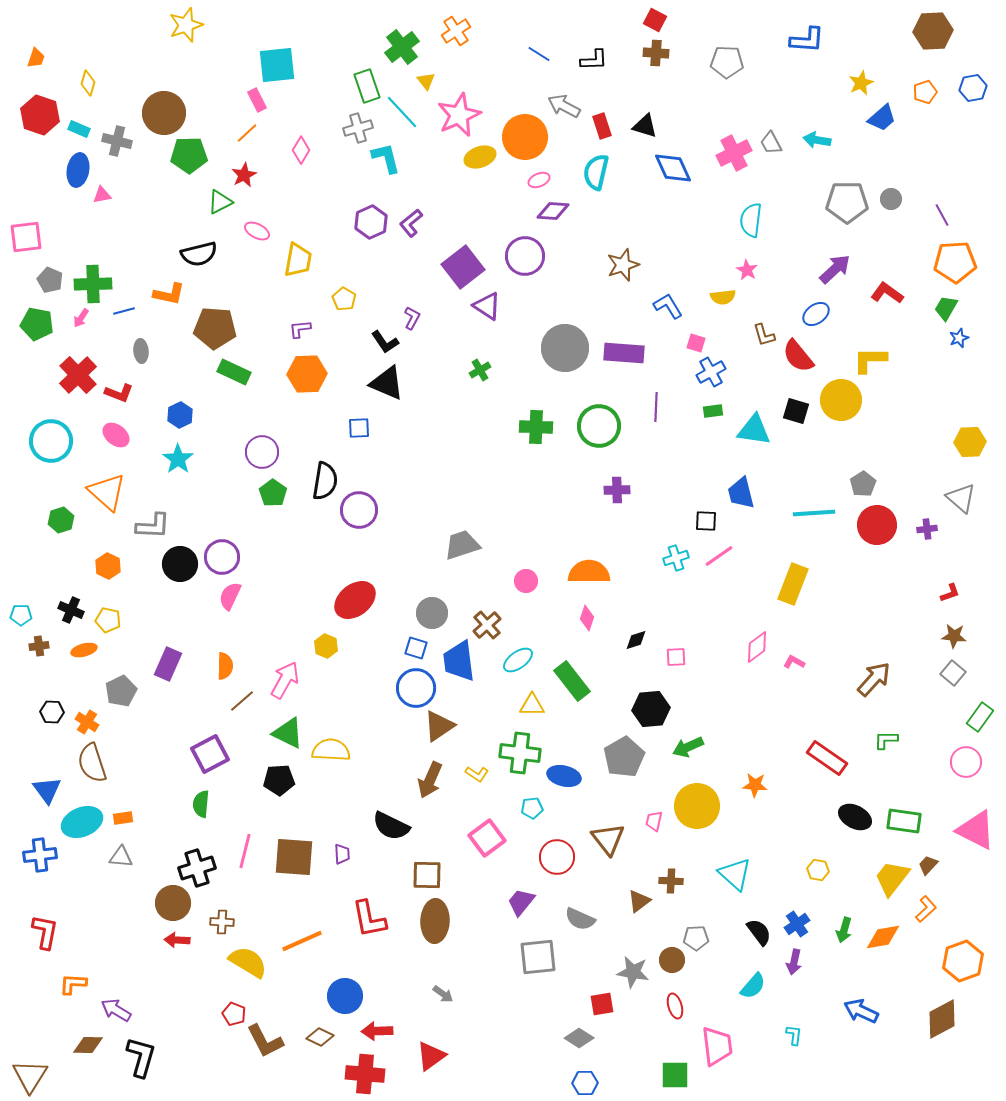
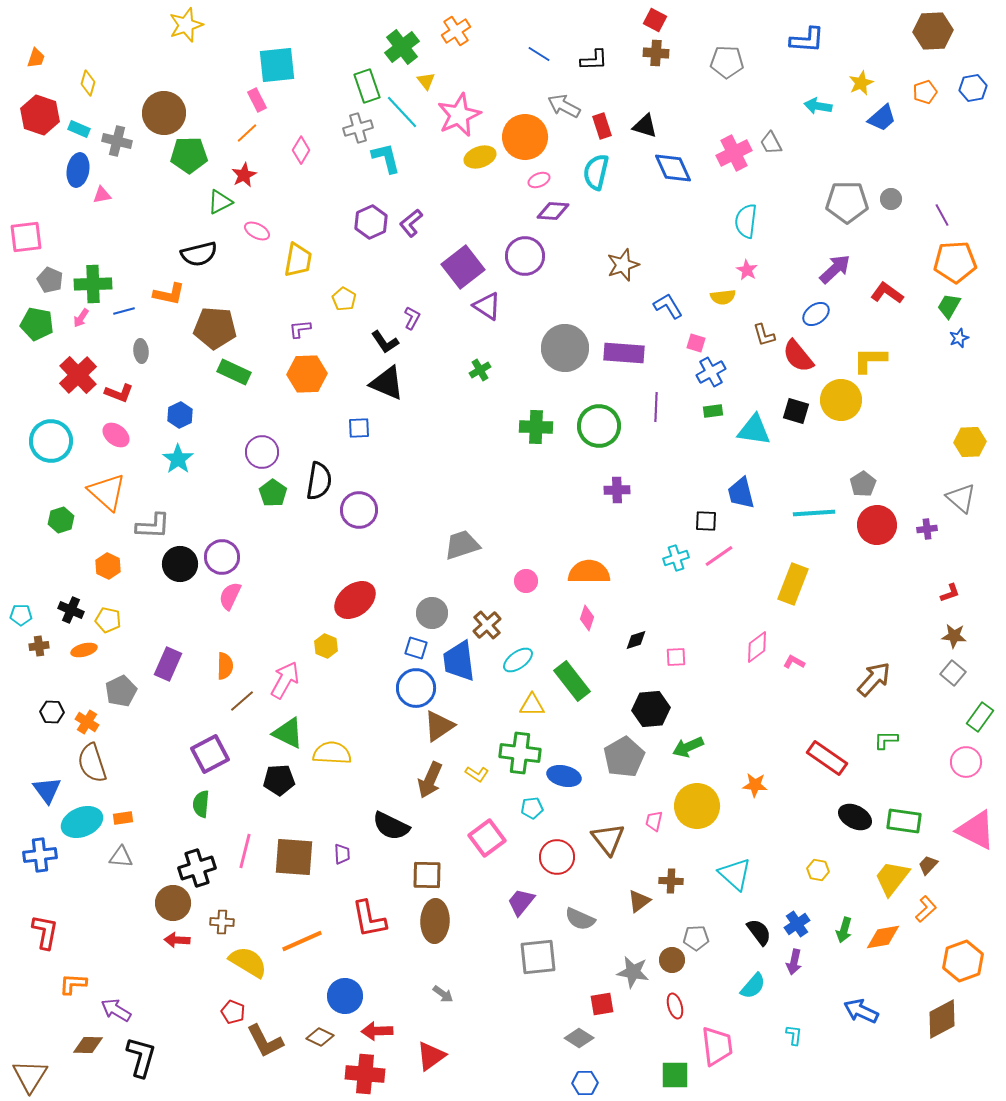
cyan arrow at (817, 140): moved 1 px right, 34 px up
cyan semicircle at (751, 220): moved 5 px left, 1 px down
green trapezoid at (946, 308): moved 3 px right, 2 px up
black semicircle at (325, 481): moved 6 px left
yellow semicircle at (331, 750): moved 1 px right, 3 px down
red pentagon at (234, 1014): moved 1 px left, 2 px up
